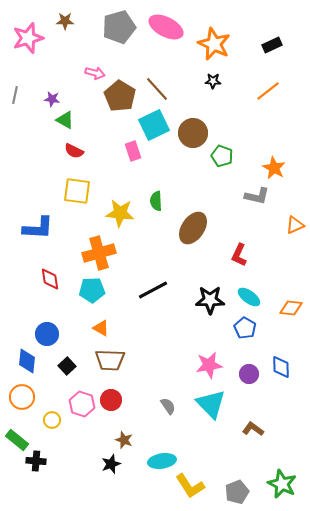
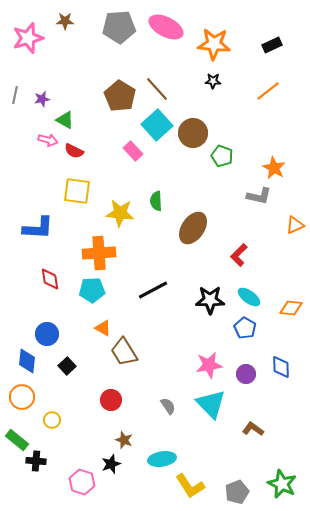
gray pentagon at (119, 27): rotated 12 degrees clockwise
orange star at (214, 44): rotated 20 degrees counterclockwise
pink arrow at (95, 73): moved 47 px left, 67 px down
purple star at (52, 99): moved 10 px left; rotated 21 degrees counterclockwise
cyan square at (154, 125): moved 3 px right; rotated 16 degrees counterclockwise
pink rectangle at (133, 151): rotated 24 degrees counterclockwise
gray L-shape at (257, 196): moved 2 px right
orange cross at (99, 253): rotated 12 degrees clockwise
red L-shape at (239, 255): rotated 20 degrees clockwise
orange triangle at (101, 328): moved 2 px right
brown trapezoid at (110, 360): moved 14 px right, 8 px up; rotated 56 degrees clockwise
purple circle at (249, 374): moved 3 px left
pink hexagon at (82, 404): moved 78 px down
cyan ellipse at (162, 461): moved 2 px up
